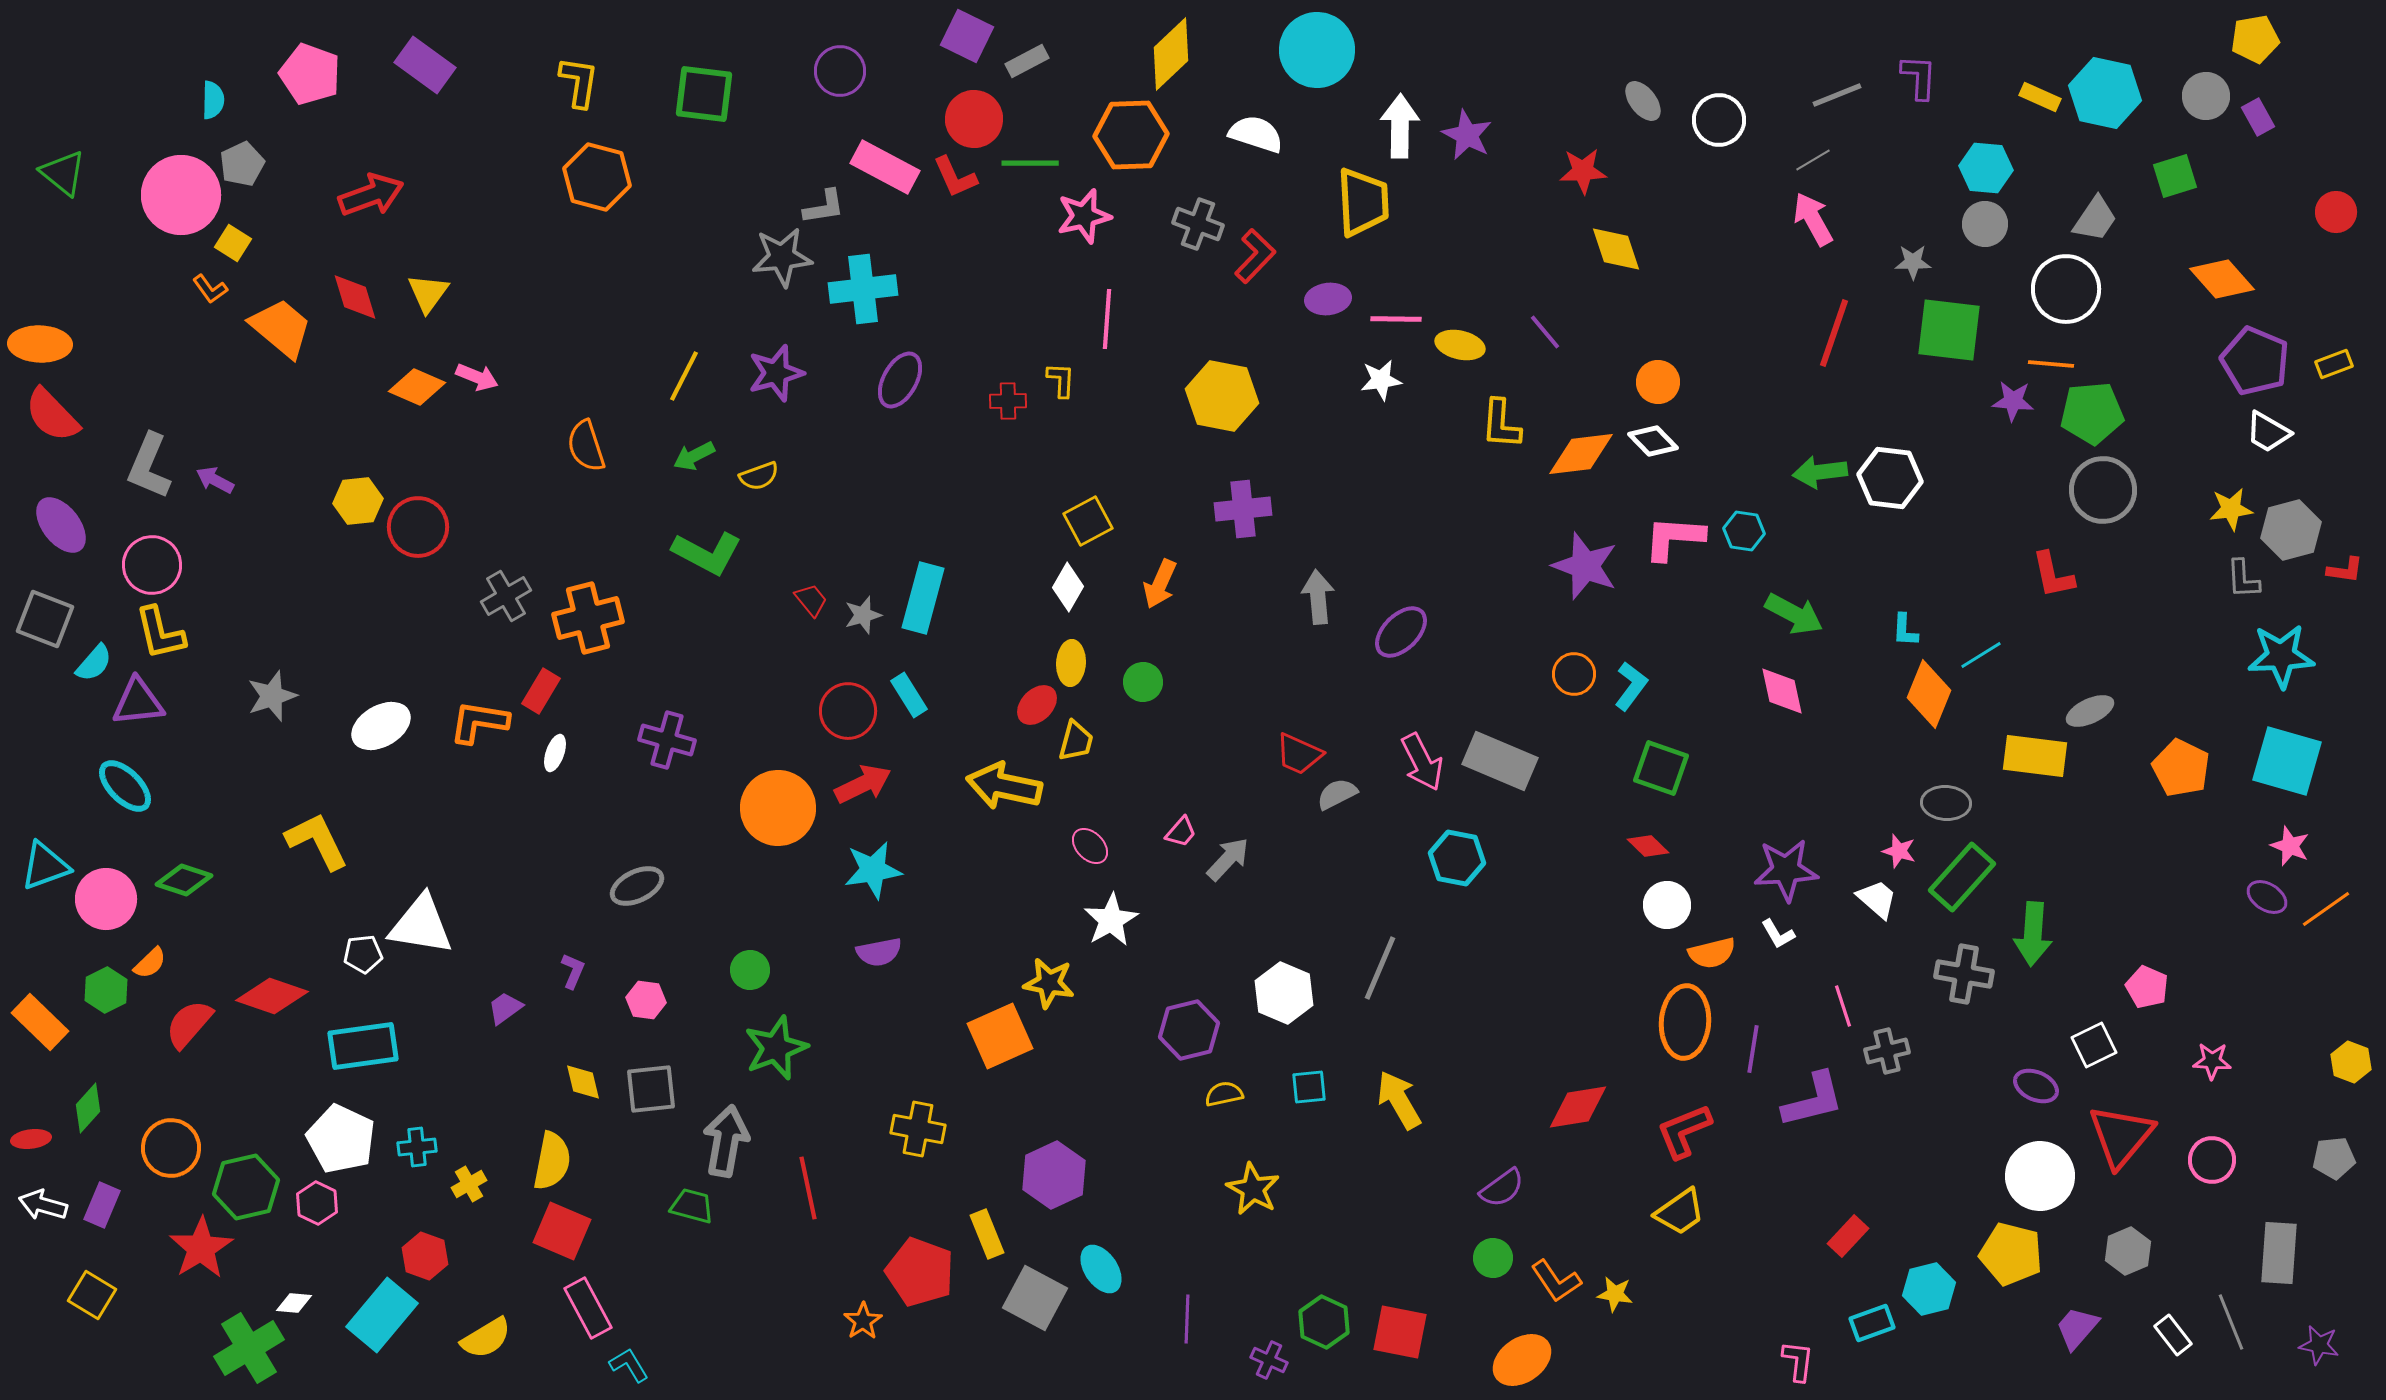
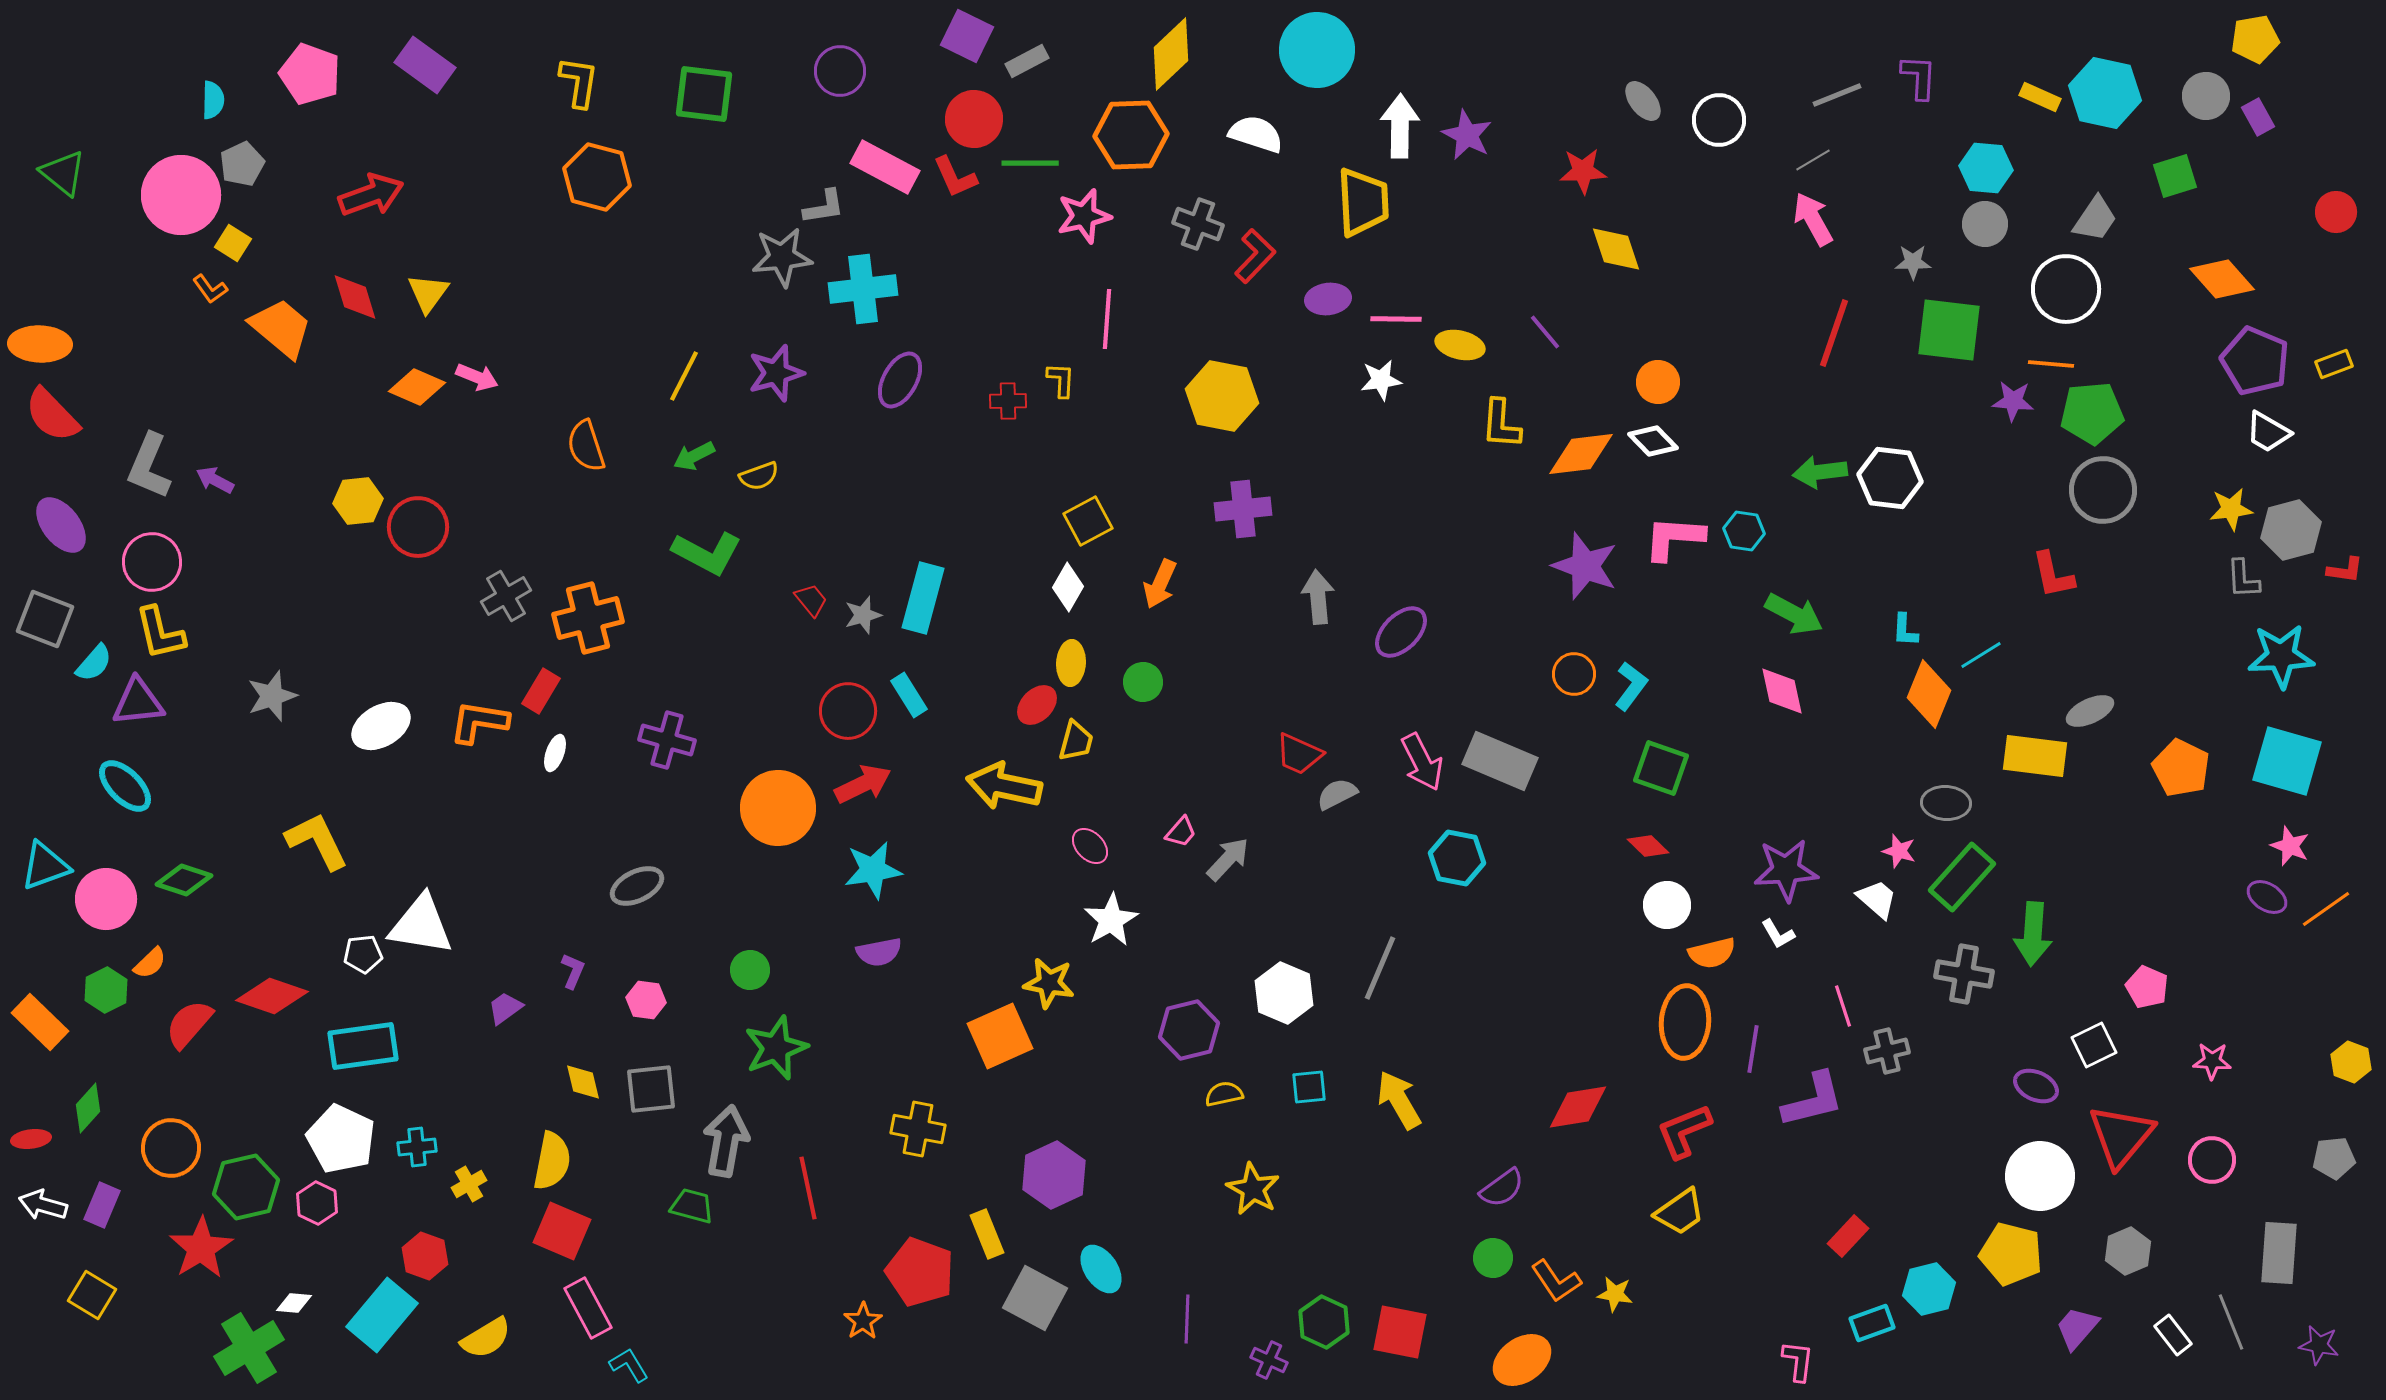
pink circle at (152, 565): moved 3 px up
